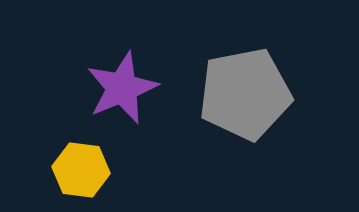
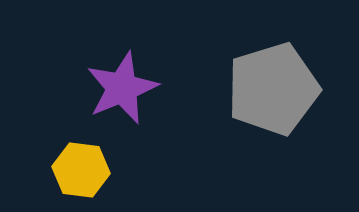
gray pentagon: moved 28 px right, 5 px up; rotated 6 degrees counterclockwise
